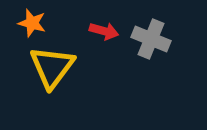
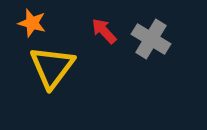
red arrow: rotated 148 degrees counterclockwise
gray cross: rotated 9 degrees clockwise
